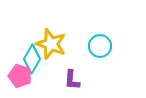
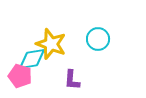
cyan circle: moved 2 px left, 7 px up
cyan diamond: rotated 52 degrees clockwise
